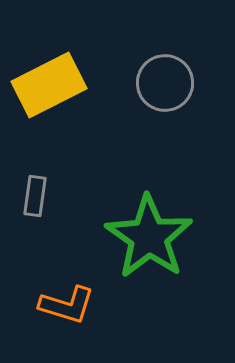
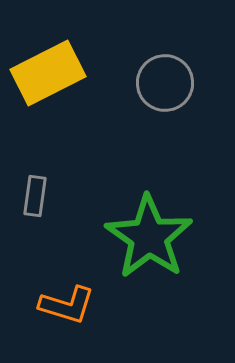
yellow rectangle: moved 1 px left, 12 px up
